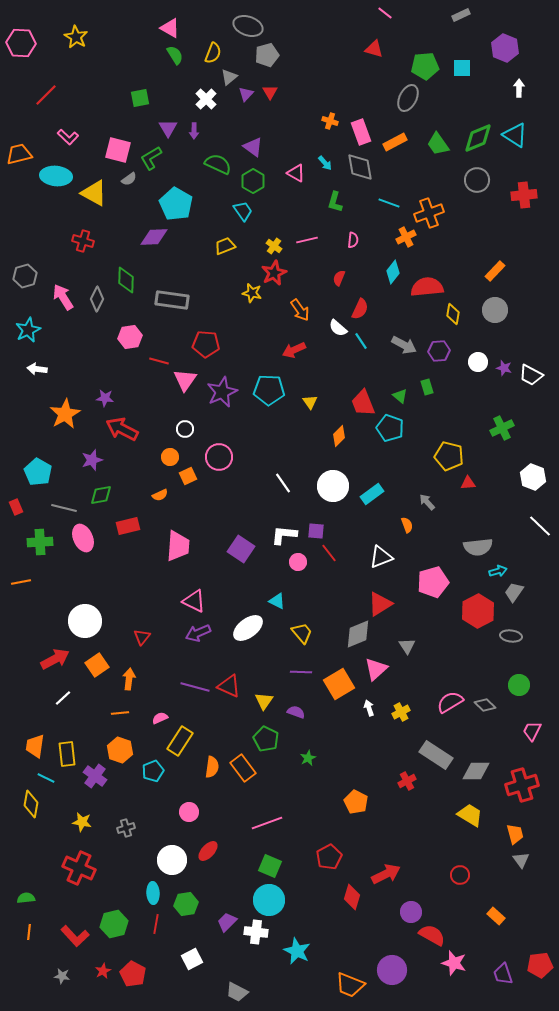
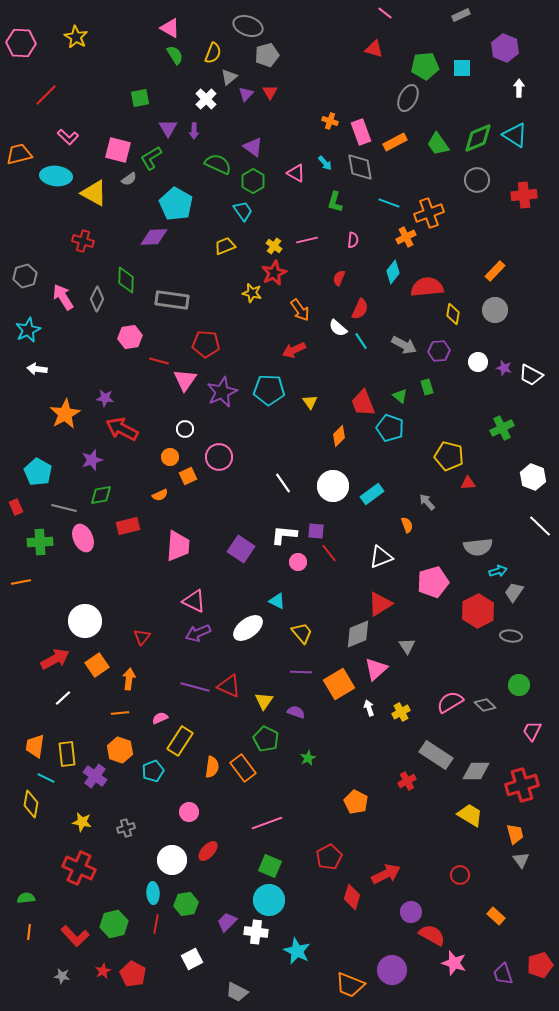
red pentagon at (540, 965): rotated 10 degrees counterclockwise
